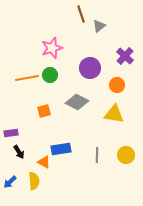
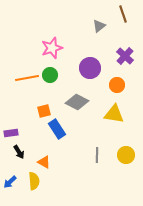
brown line: moved 42 px right
blue rectangle: moved 4 px left, 20 px up; rotated 66 degrees clockwise
